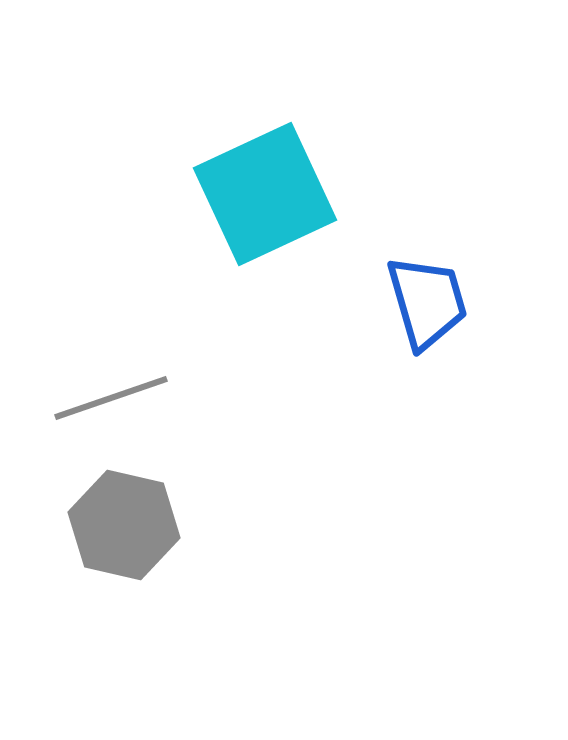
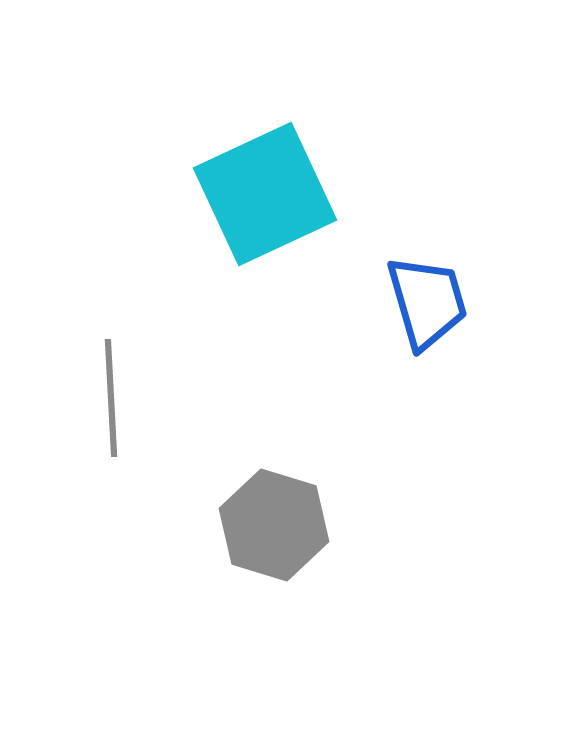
gray line: rotated 74 degrees counterclockwise
gray hexagon: moved 150 px right; rotated 4 degrees clockwise
